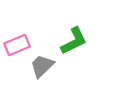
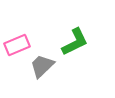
green L-shape: moved 1 px right, 1 px down
